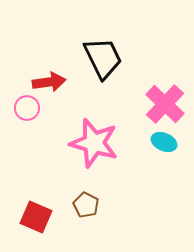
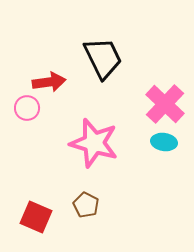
cyan ellipse: rotated 15 degrees counterclockwise
